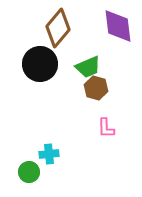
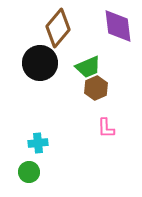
black circle: moved 1 px up
brown hexagon: rotated 20 degrees clockwise
cyan cross: moved 11 px left, 11 px up
